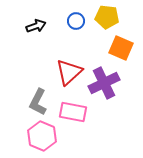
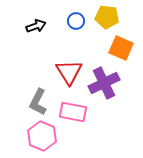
red triangle: rotated 20 degrees counterclockwise
